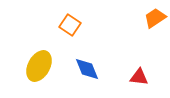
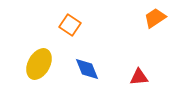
yellow ellipse: moved 2 px up
red triangle: rotated 12 degrees counterclockwise
